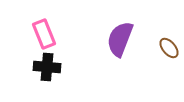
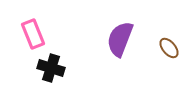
pink rectangle: moved 11 px left
black cross: moved 4 px right, 1 px down; rotated 12 degrees clockwise
